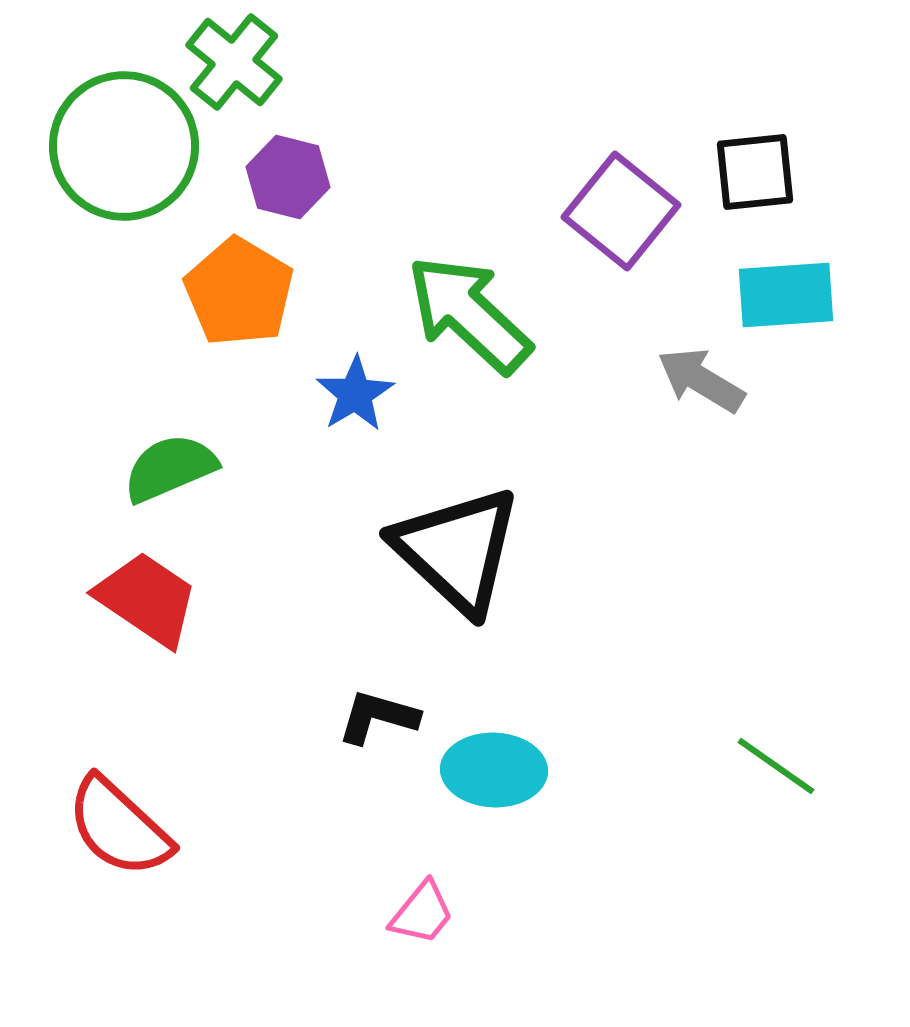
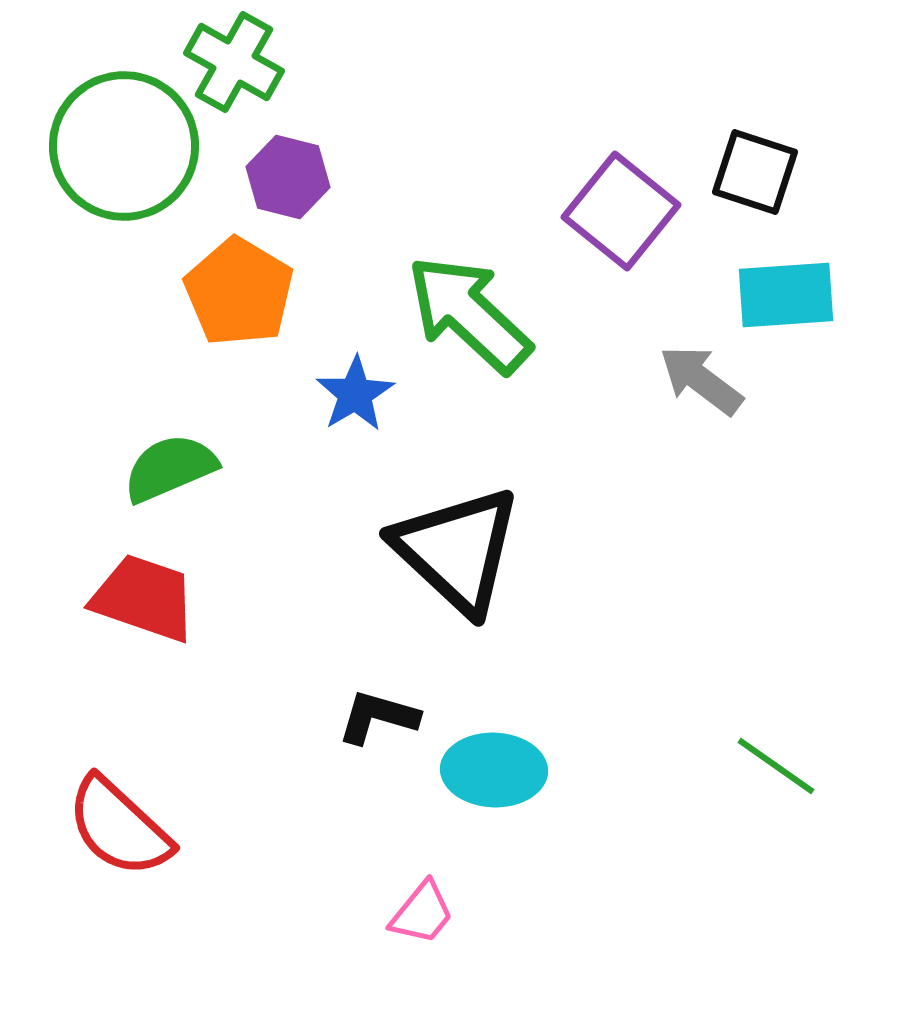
green cross: rotated 10 degrees counterclockwise
black square: rotated 24 degrees clockwise
gray arrow: rotated 6 degrees clockwise
red trapezoid: moved 3 px left, 1 px up; rotated 15 degrees counterclockwise
